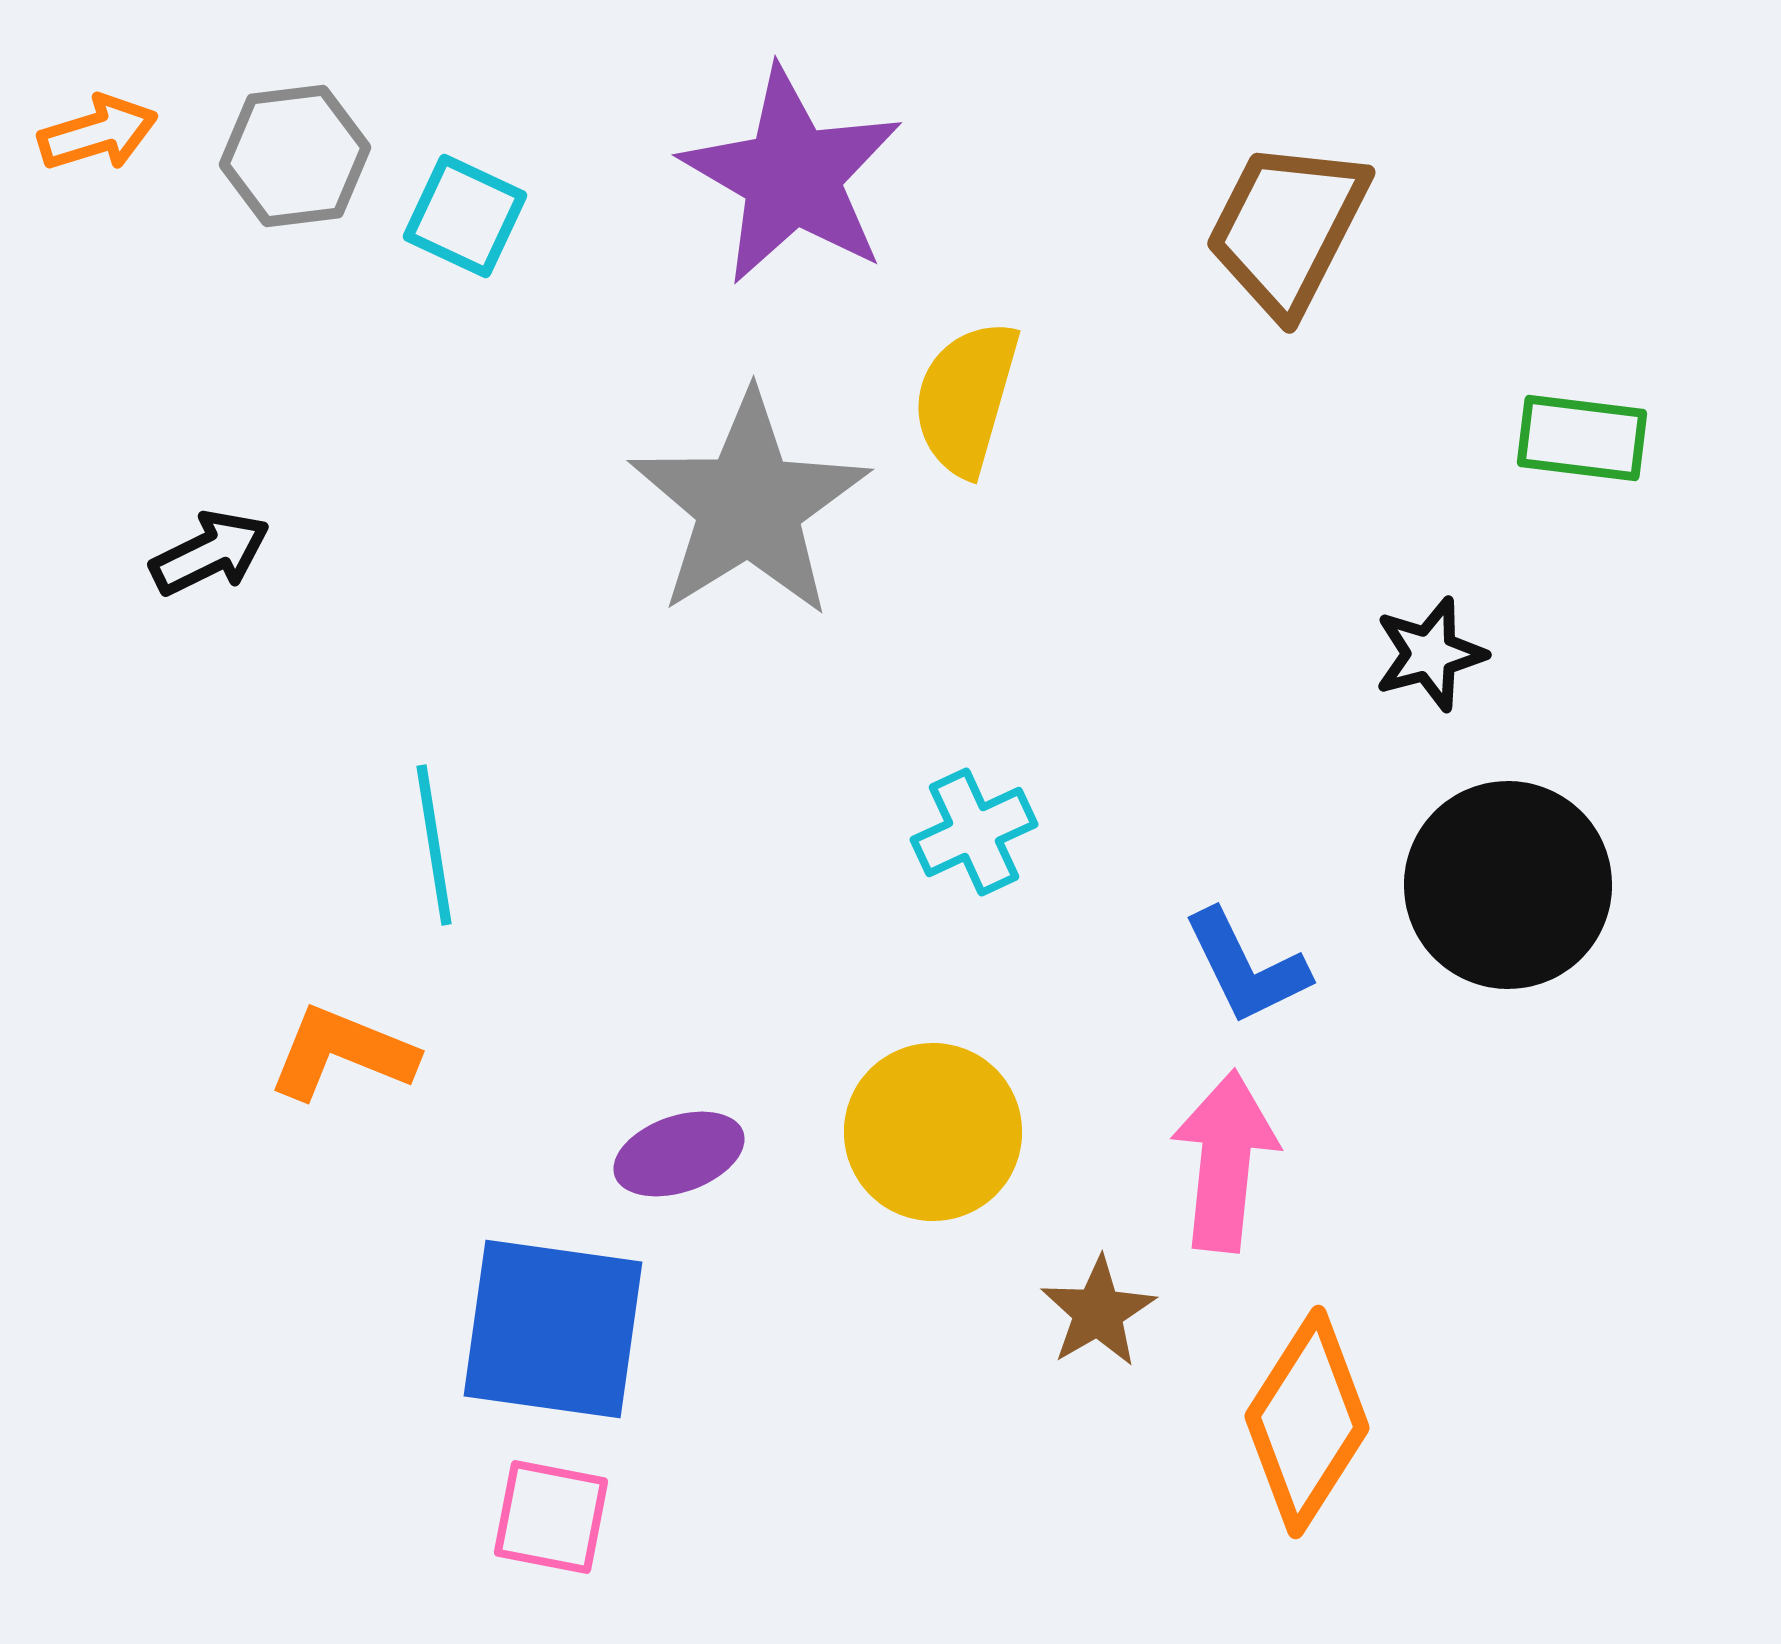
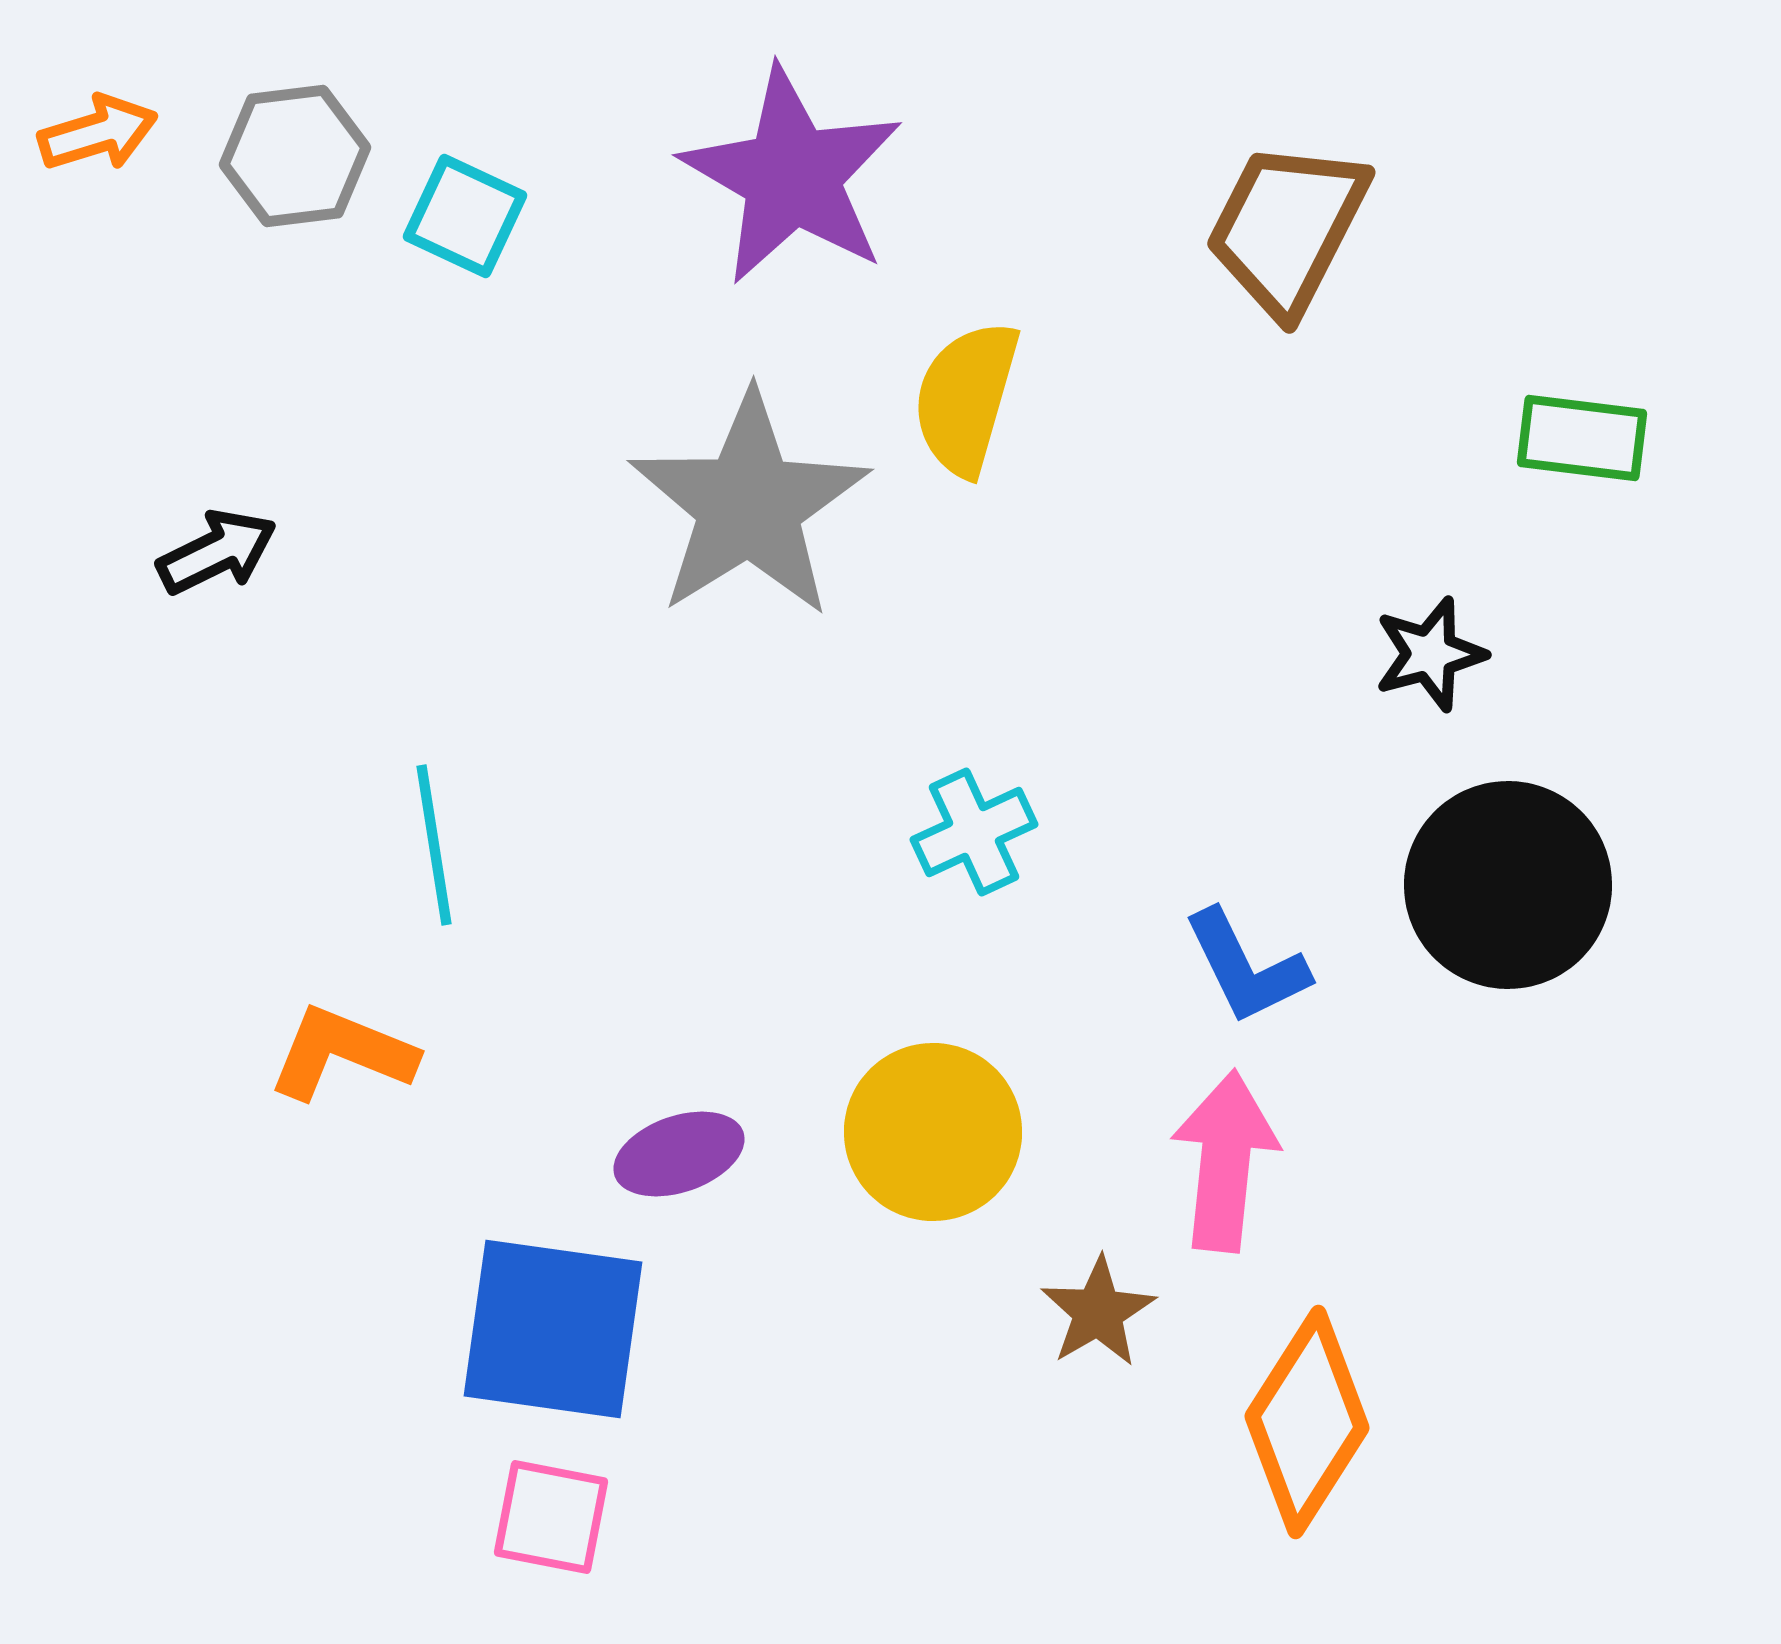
black arrow: moved 7 px right, 1 px up
